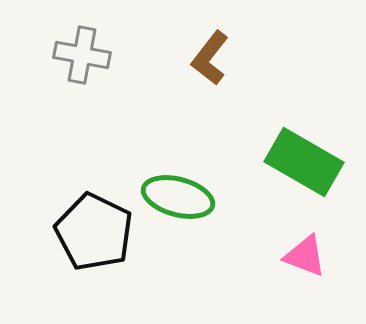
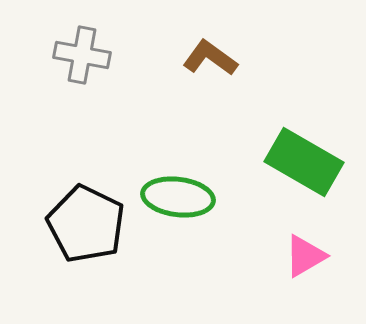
brown L-shape: rotated 88 degrees clockwise
green ellipse: rotated 8 degrees counterclockwise
black pentagon: moved 8 px left, 8 px up
pink triangle: rotated 51 degrees counterclockwise
